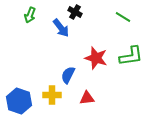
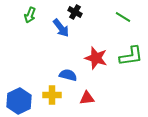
blue semicircle: rotated 78 degrees clockwise
blue hexagon: rotated 15 degrees clockwise
